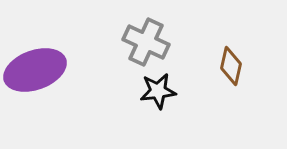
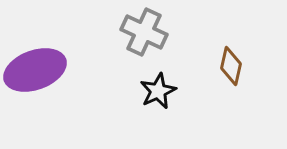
gray cross: moved 2 px left, 10 px up
black star: rotated 18 degrees counterclockwise
